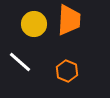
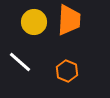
yellow circle: moved 2 px up
